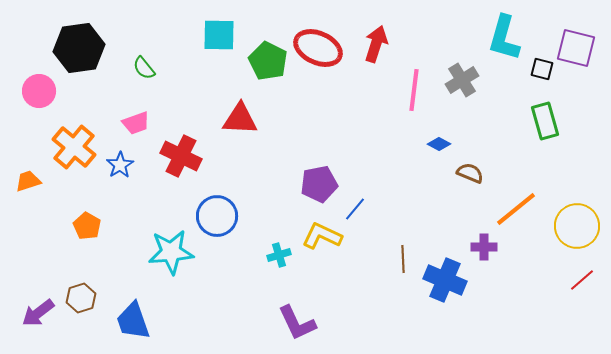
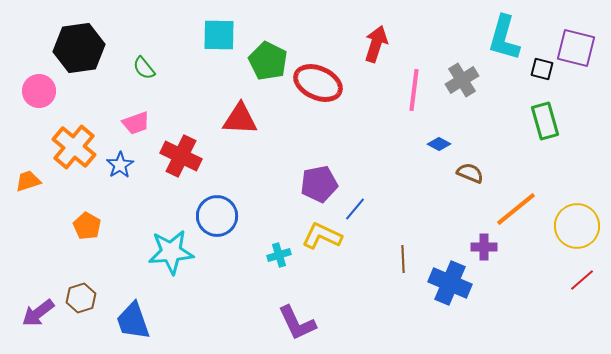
red ellipse: moved 35 px down
blue cross: moved 5 px right, 3 px down
